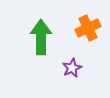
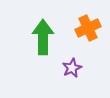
green arrow: moved 2 px right
